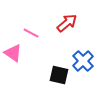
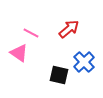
red arrow: moved 2 px right, 6 px down
pink triangle: moved 6 px right
blue cross: moved 1 px right, 1 px down
